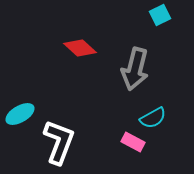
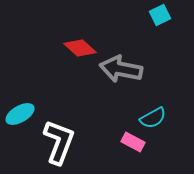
gray arrow: moved 14 px left; rotated 87 degrees clockwise
